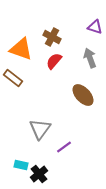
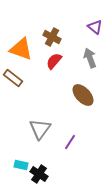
purple triangle: rotated 21 degrees clockwise
purple line: moved 6 px right, 5 px up; rotated 21 degrees counterclockwise
black cross: rotated 18 degrees counterclockwise
